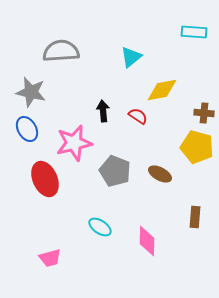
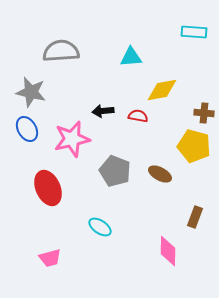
cyan triangle: rotated 35 degrees clockwise
black arrow: rotated 90 degrees counterclockwise
red semicircle: rotated 24 degrees counterclockwise
pink star: moved 2 px left, 4 px up
yellow pentagon: moved 3 px left, 1 px up
red ellipse: moved 3 px right, 9 px down
brown rectangle: rotated 15 degrees clockwise
pink diamond: moved 21 px right, 10 px down
